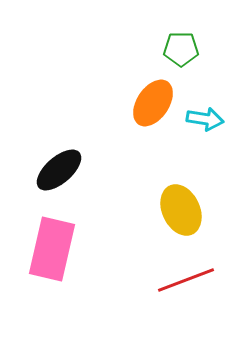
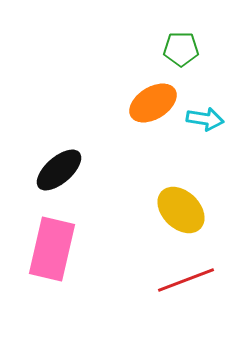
orange ellipse: rotated 24 degrees clockwise
yellow ellipse: rotated 21 degrees counterclockwise
